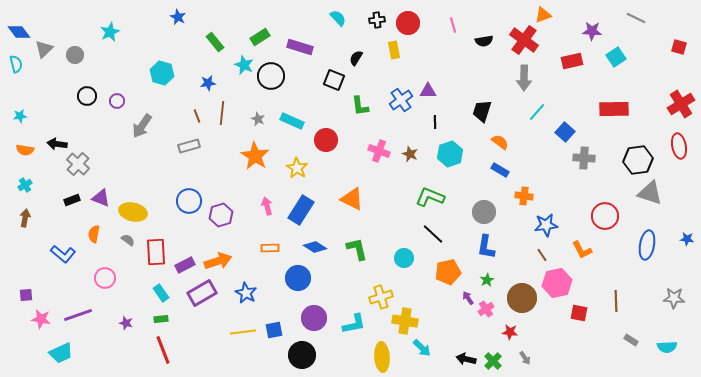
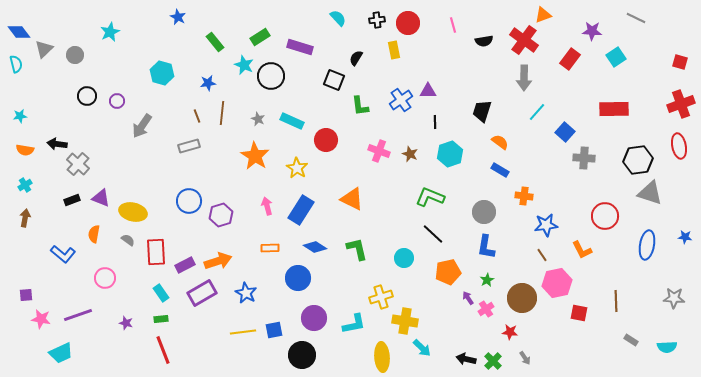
red square at (679, 47): moved 1 px right, 15 px down
red rectangle at (572, 61): moved 2 px left, 2 px up; rotated 40 degrees counterclockwise
red cross at (681, 104): rotated 12 degrees clockwise
blue star at (687, 239): moved 2 px left, 2 px up
